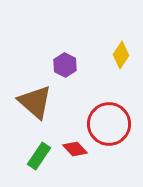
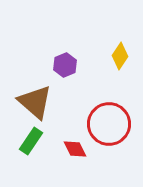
yellow diamond: moved 1 px left, 1 px down
purple hexagon: rotated 10 degrees clockwise
red diamond: rotated 15 degrees clockwise
green rectangle: moved 8 px left, 15 px up
